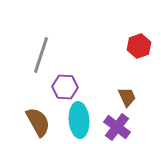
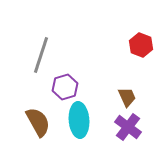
red hexagon: moved 2 px right, 1 px up; rotated 20 degrees counterclockwise
purple hexagon: rotated 20 degrees counterclockwise
purple cross: moved 11 px right
